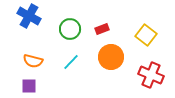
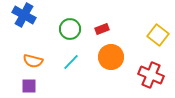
blue cross: moved 5 px left, 1 px up
yellow square: moved 12 px right
